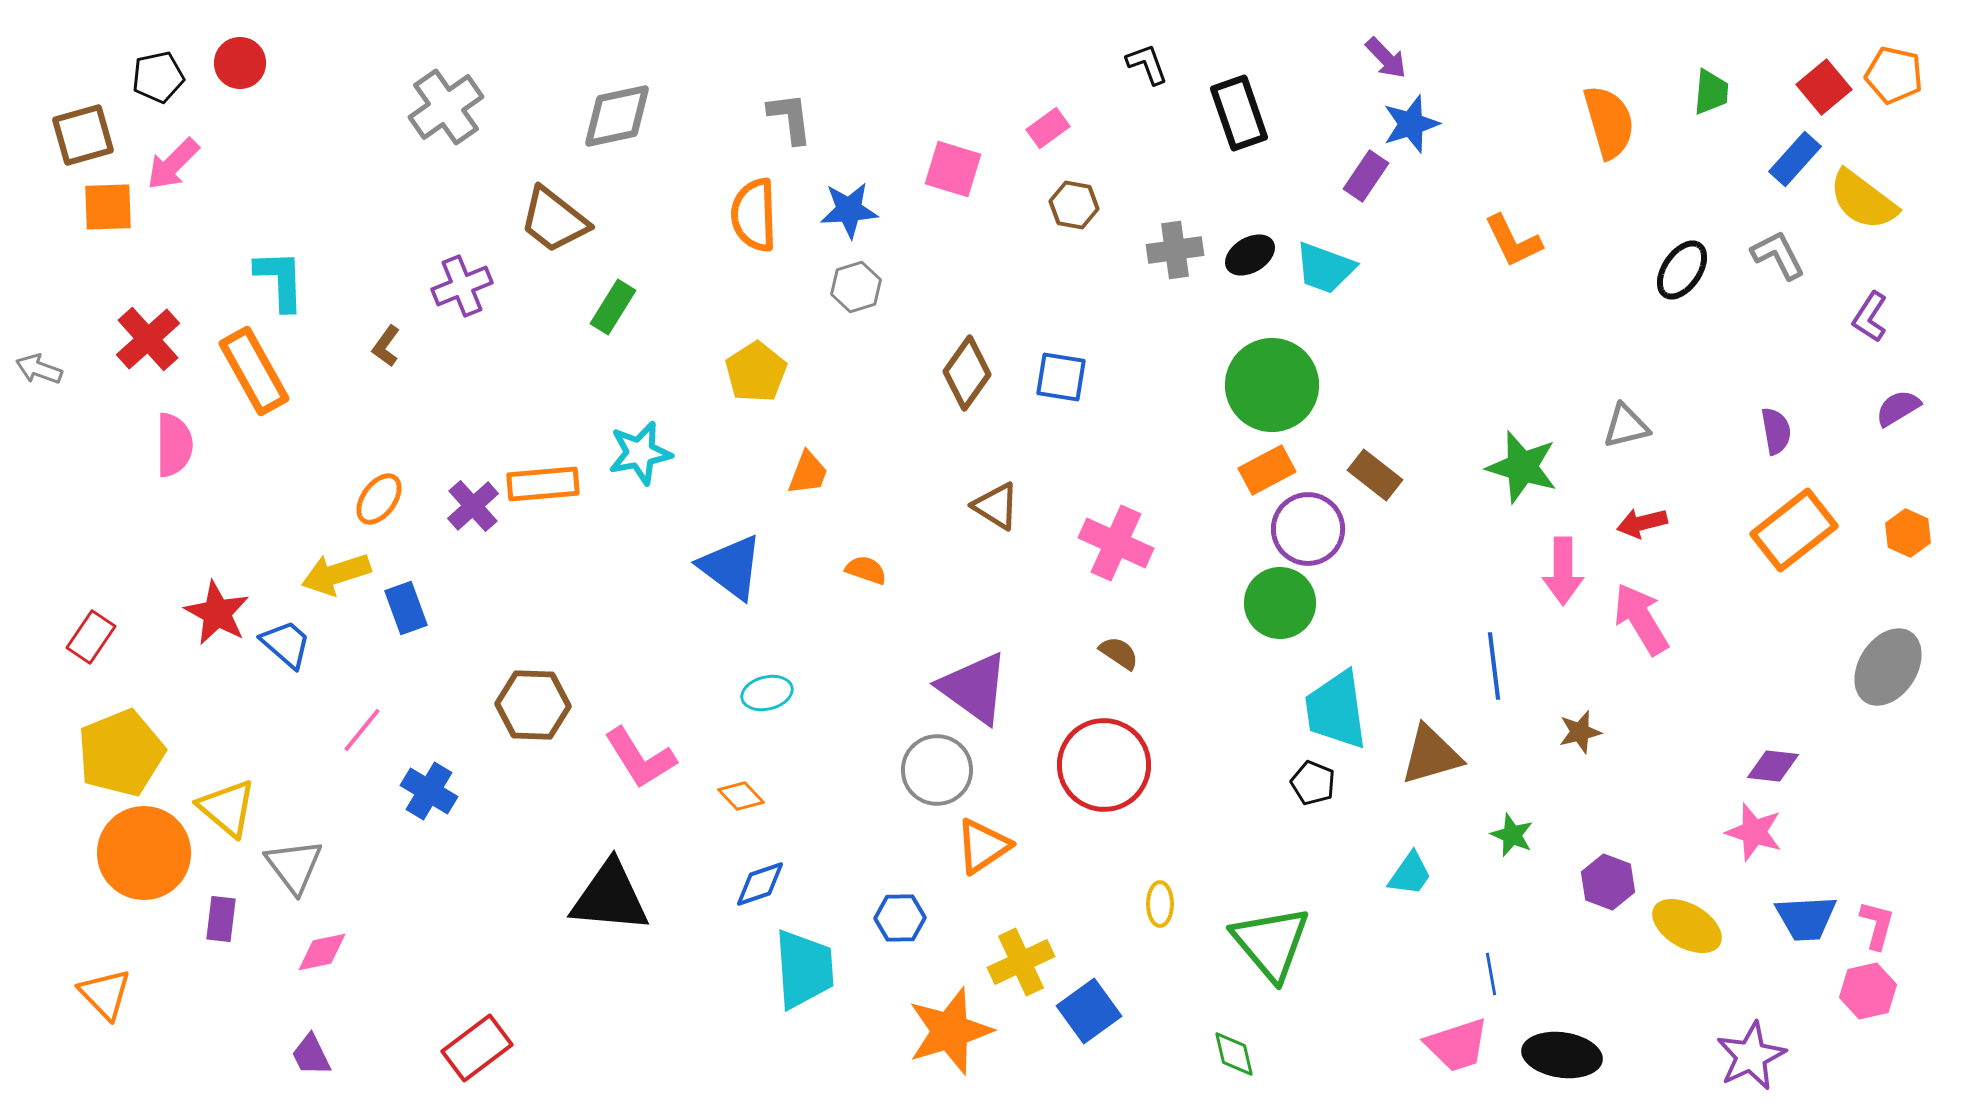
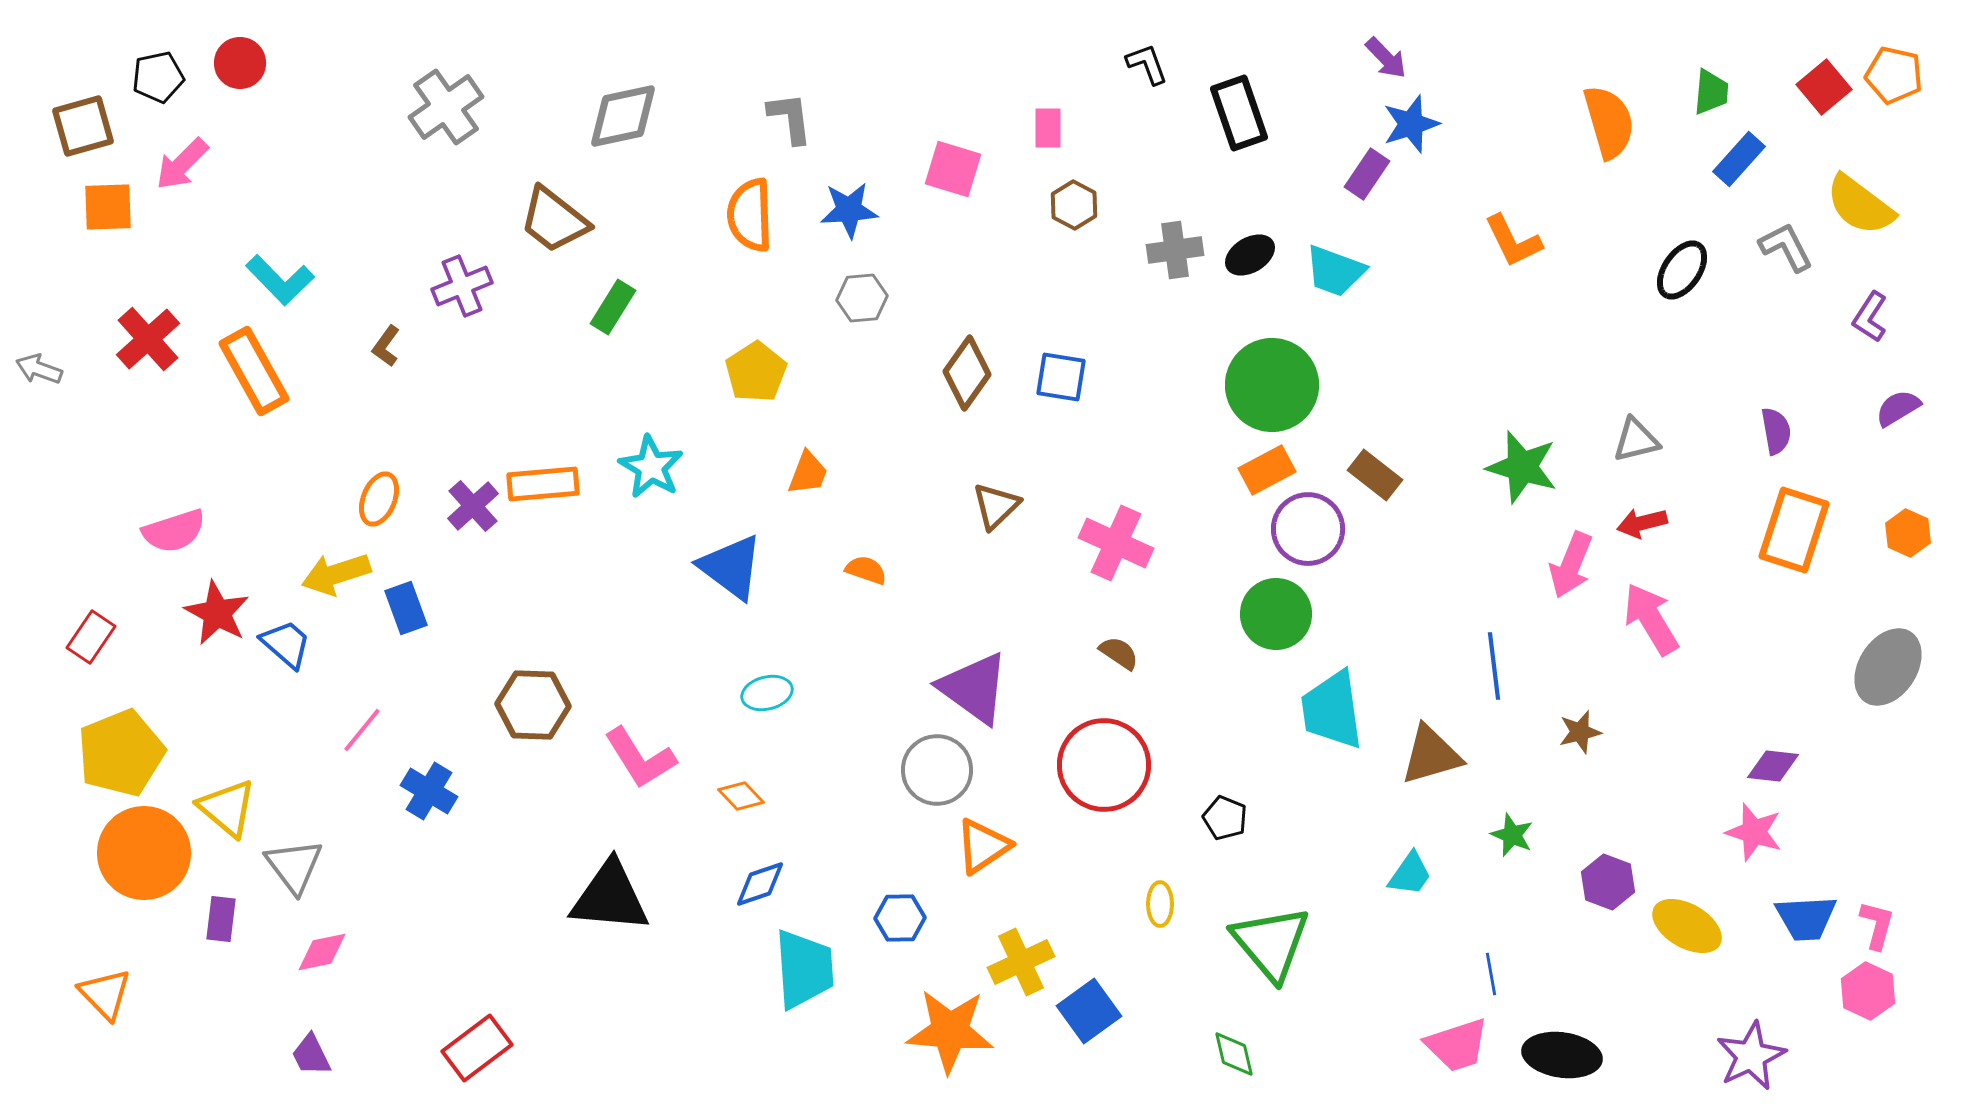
gray diamond at (617, 116): moved 6 px right
pink rectangle at (1048, 128): rotated 54 degrees counterclockwise
brown square at (83, 135): moved 9 px up
blue rectangle at (1795, 159): moved 56 px left
pink arrow at (173, 164): moved 9 px right
purple rectangle at (1366, 176): moved 1 px right, 2 px up
yellow semicircle at (1863, 200): moved 3 px left, 5 px down
brown hexagon at (1074, 205): rotated 18 degrees clockwise
orange semicircle at (754, 215): moved 4 px left
gray L-shape at (1778, 255): moved 8 px right, 8 px up
cyan trapezoid at (1325, 268): moved 10 px right, 3 px down
cyan L-shape at (280, 280): rotated 138 degrees clockwise
gray hexagon at (856, 287): moved 6 px right, 11 px down; rotated 12 degrees clockwise
gray triangle at (1626, 426): moved 10 px right, 14 px down
pink semicircle at (174, 445): moved 86 px down; rotated 72 degrees clockwise
cyan star at (640, 453): moved 11 px right, 14 px down; rotated 30 degrees counterclockwise
orange ellipse at (379, 499): rotated 14 degrees counterclockwise
brown triangle at (996, 506): rotated 44 degrees clockwise
orange rectangle at (1794, 530): rotated 34 degrees counterclockwise
pink arrow at (1563, 571): moved 8 px right, 6 px up; rotated 22 degrees clockwise
green circle at (1280, 603): moved 4 px left, 11 px down
pink arrow at (1641, 619): moved 10 px right
cyan trapezoid at (1336, 710): moved 4 px left
black pentagon at (1313, 783): moved 88 px left, 35 px down
pink hexagon at (1868, 991): rotated 22 degrees counterclockwise
orange star at (950, 1031): rotated 22 degrees clockwise
